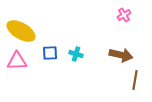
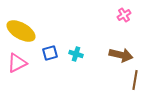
blue square: rotated 14 degrees counterclockwise
pink triangle: moved 2 px down; rotated 25 degrees counterclockwise
